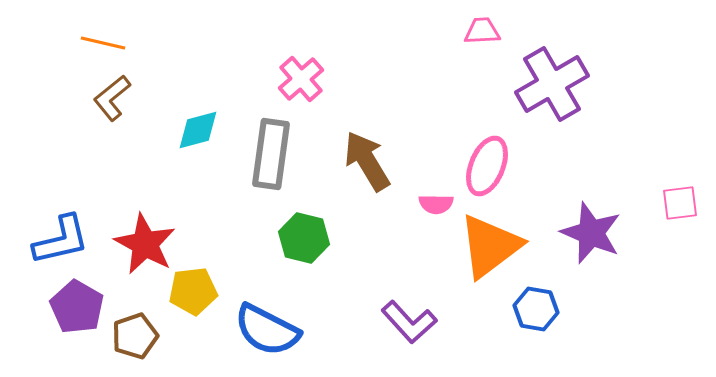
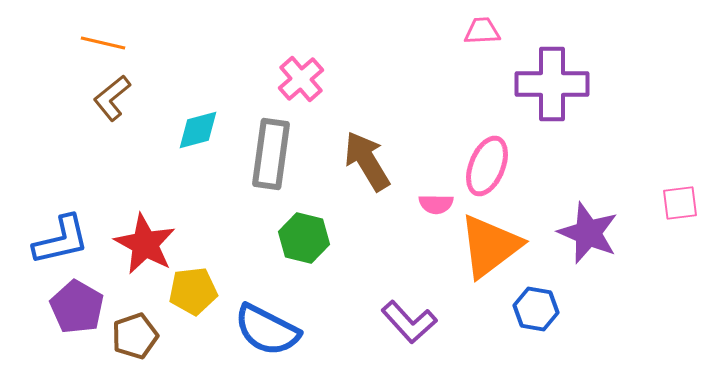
purple cross: rotated 30 degrees clockwise
purple star: moved 3 px left
